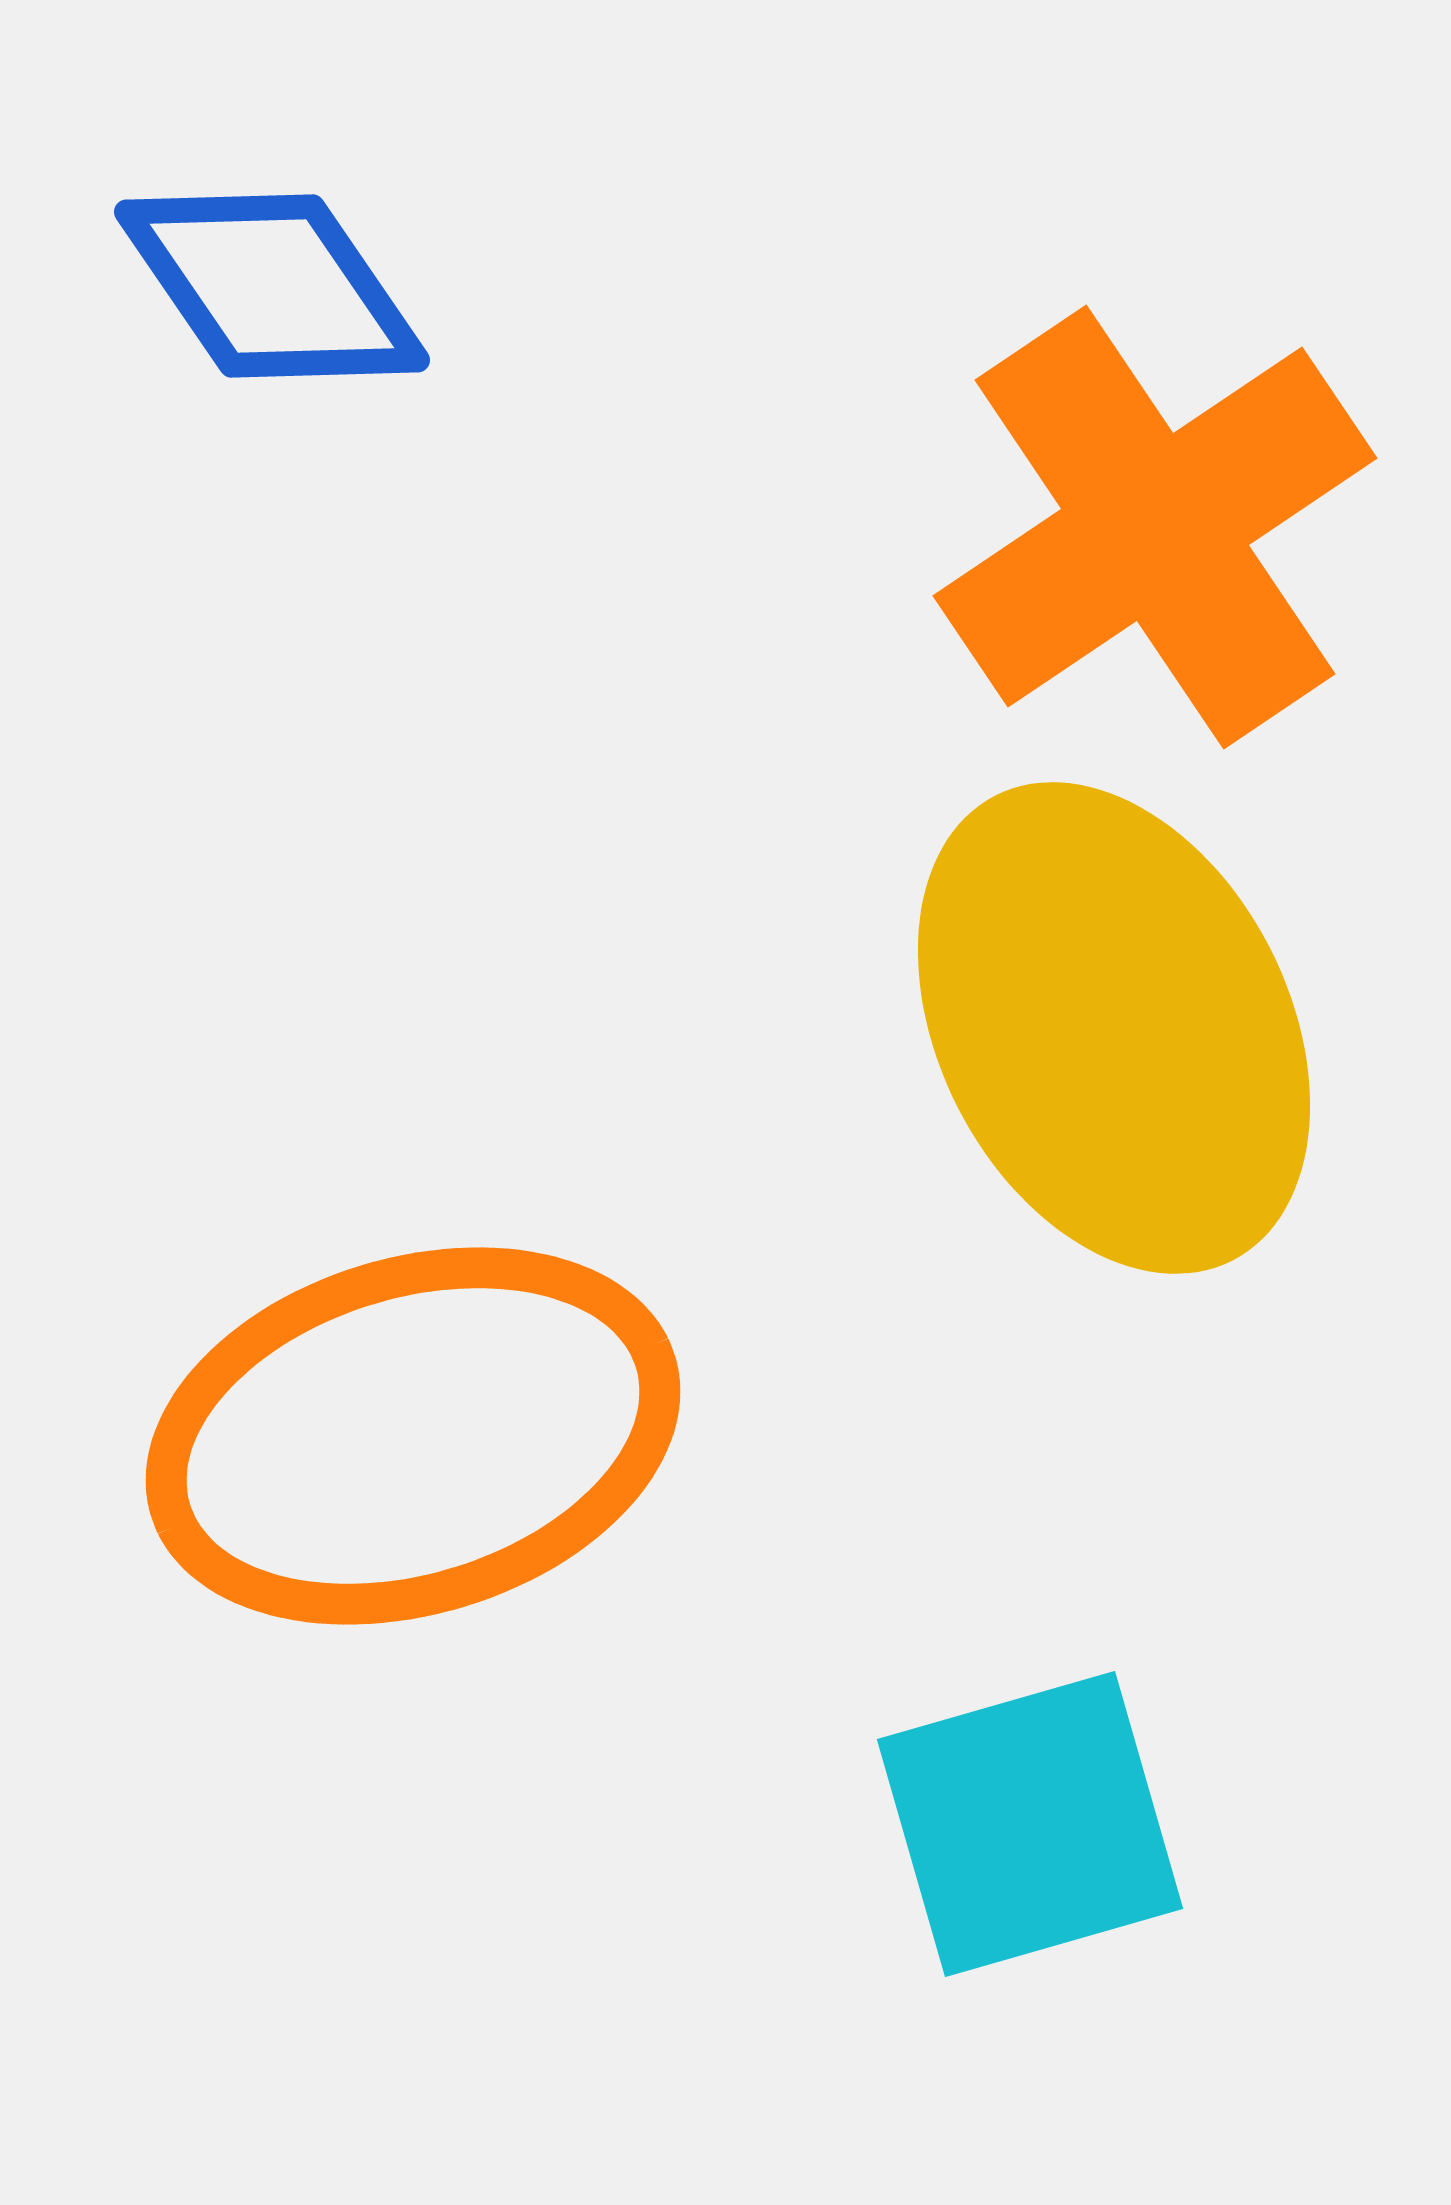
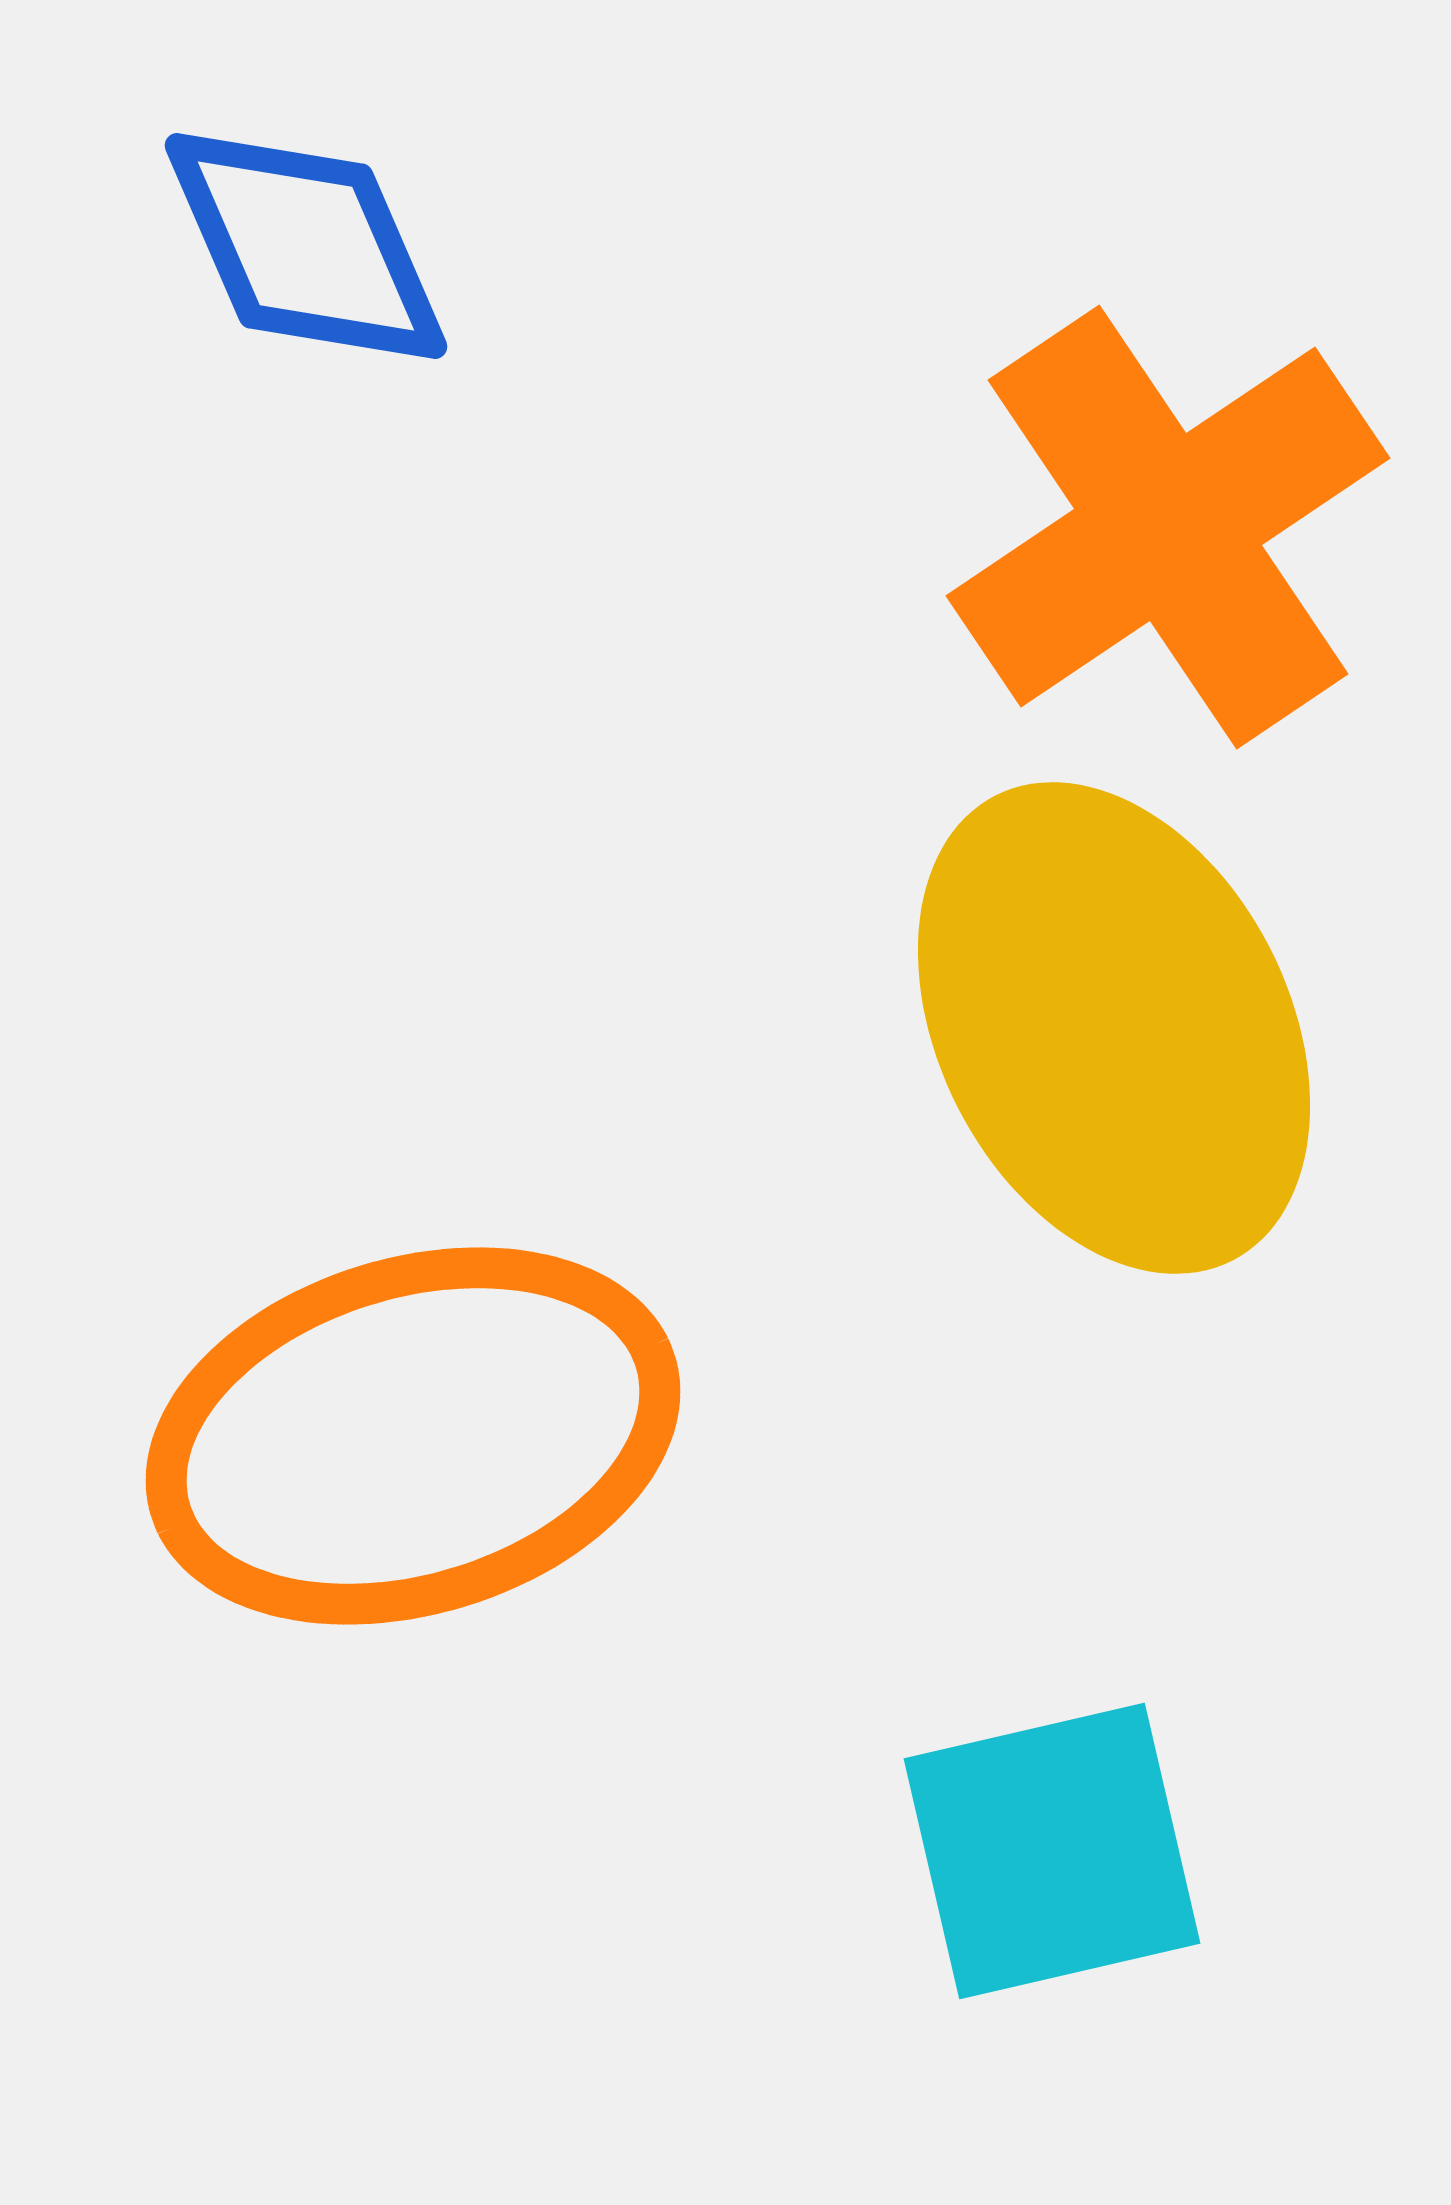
blue diamond: moved 34 px right, 40 px up; rotated 11 degrees clockwise
orange cross: moved 13 px right
cyan square: moved 22 px right, 27 px down; rotated 3 degrees clockwise
